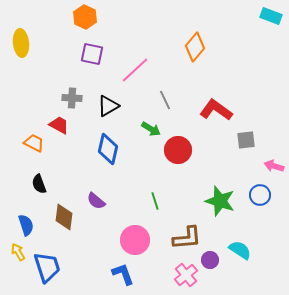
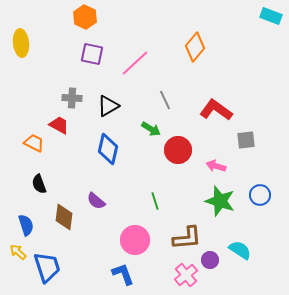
pink line: moved 7 px up
pink arrow: moved 58 px left
yellow arrow: rotated 18 degrees counterclockwise
